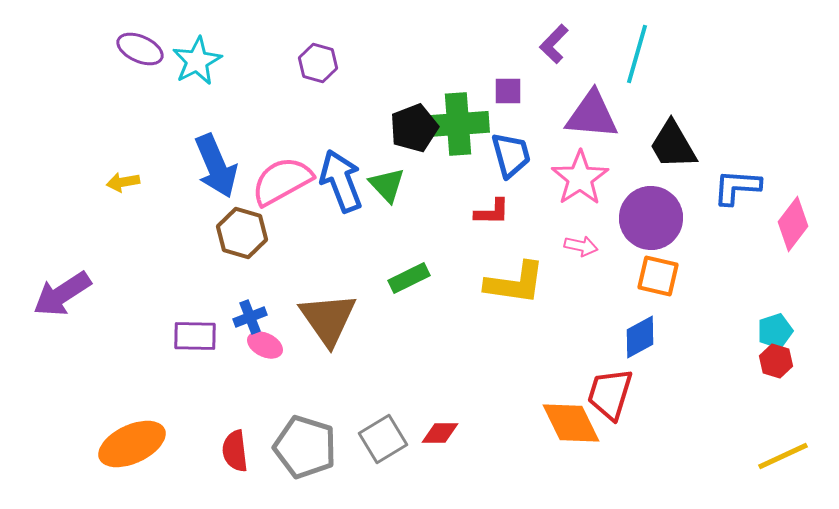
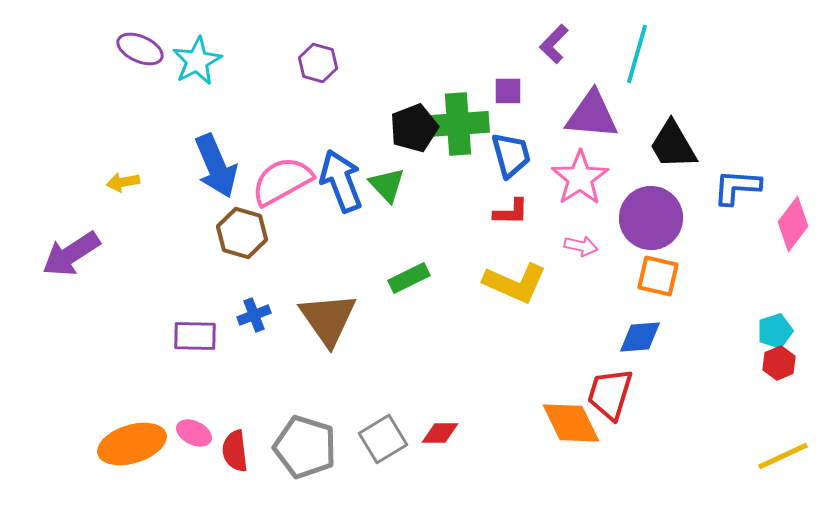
red L-shape at (492, 212): moved 19 px right
yellow L-shape at (515, 283): rotated 16 degrees clockwise
purple arrow at (62, 294): moved 9 px right, 40 px up
blue cross at (250, 317): moved 4 px right, 2 px up
blue diamond at (640, 337): rotated 24 degrees clockwise
pink ellipse at (265, 345): moved 71 px left, 88 px down
red hexagon at (776, 361): moved 3 px right, 2 px down; rotated 20 degrees clockwise
orange ellipse at (132, 444): rotated 8 degrees clockwise
